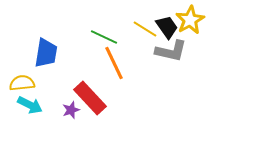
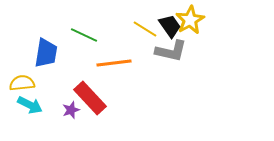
black trapezoid: moved 3 px right, 1 px up
green line: moved 20 px left, 2 px up
orange line: rotated 72 degrees counterclockwise
